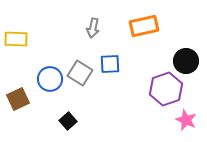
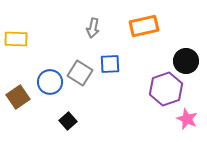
blue circle: moved 3 px down
brown square: moved 2 px up; rotated 10 degrees counterclockwise
pink star: moved 1 px right, 1 px up
